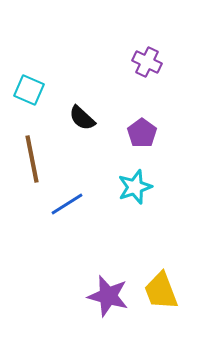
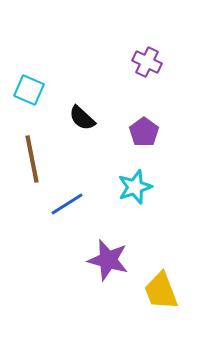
purple pentagon: moved 2 px right, 1 px up
purple star: moved 36 px up
